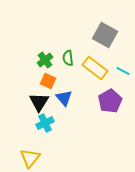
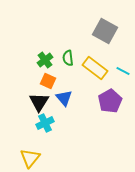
gray square: moved 4 px up
